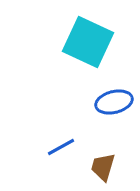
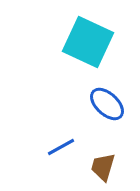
blue ellipse: moved 7 px left, 2 px down; rotated 57 degrees clockwise
